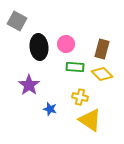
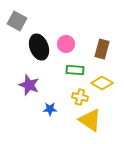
black ellipse: rotated 15 degrees counterclockwise
green rectangle: moved 3 px down
yellow diamond: moved 9 px down; rotated 15 degrees counterclockwise
purple star: rotated 15 degrees counterclockwise
blue star: rotated 16 degrees counterclockwise
